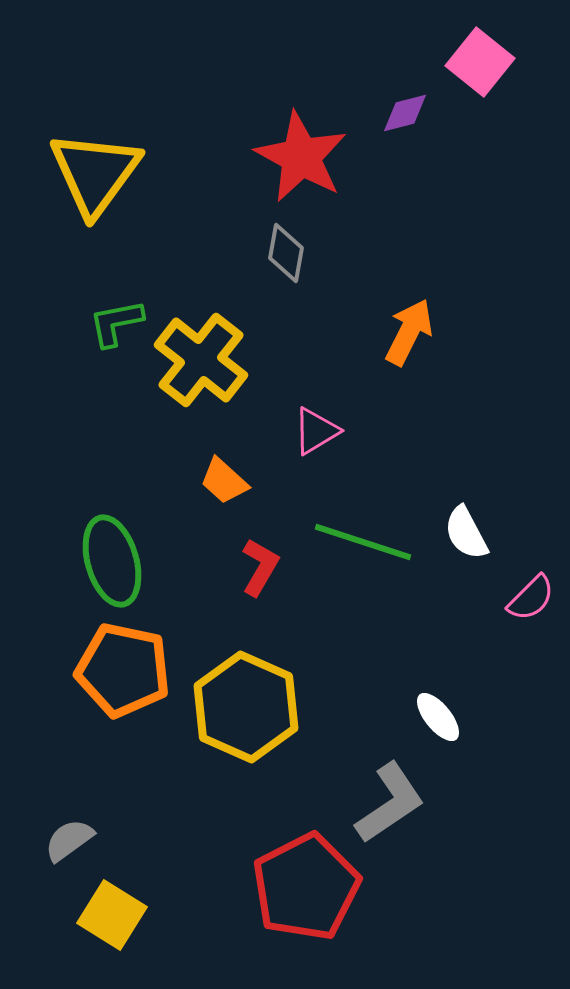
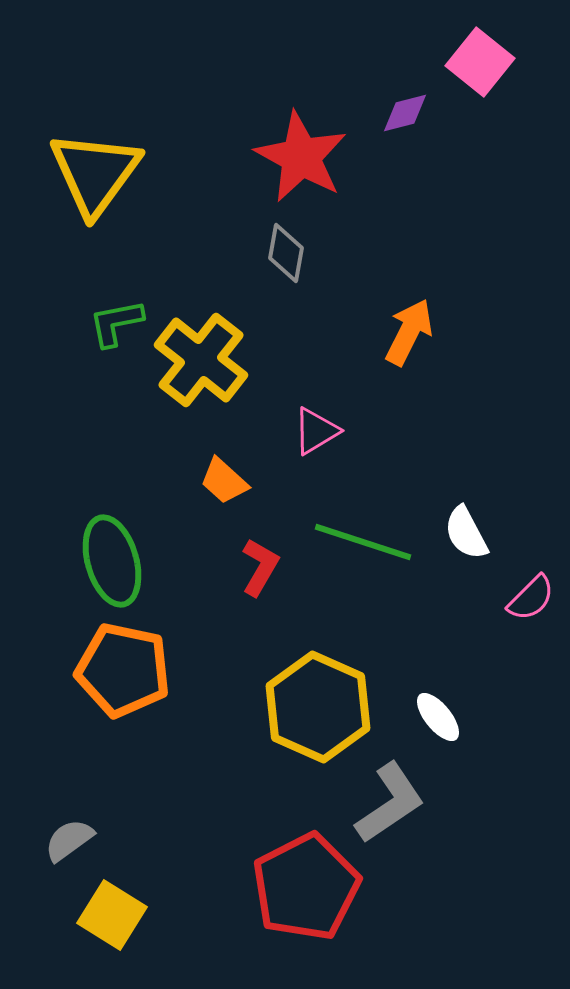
yellow hexagon: moved 72 px right
